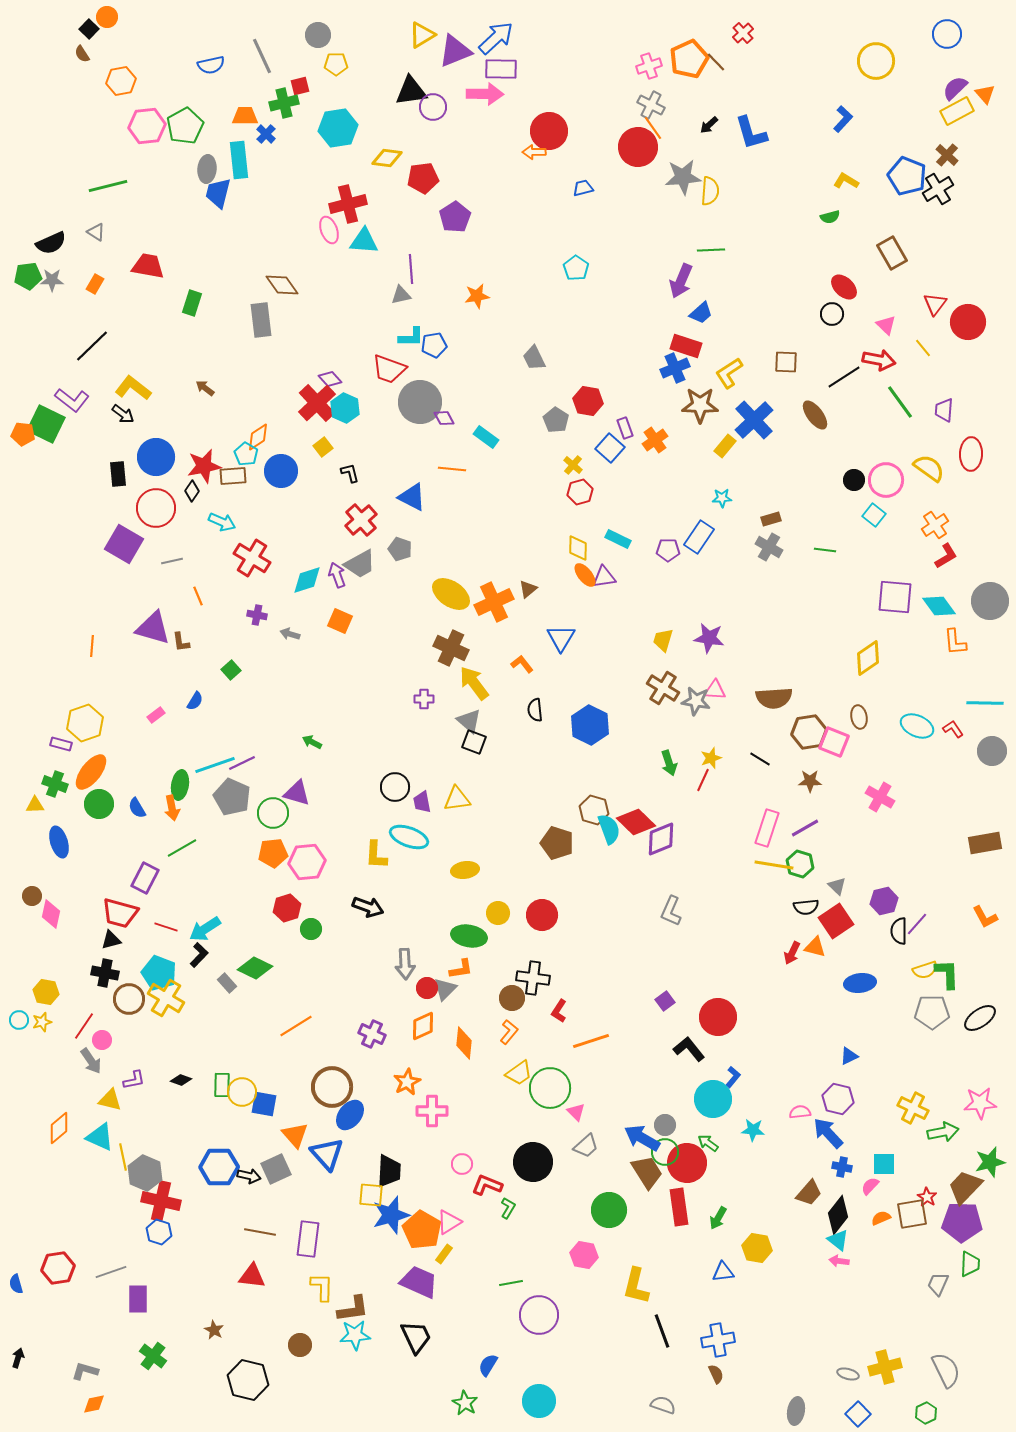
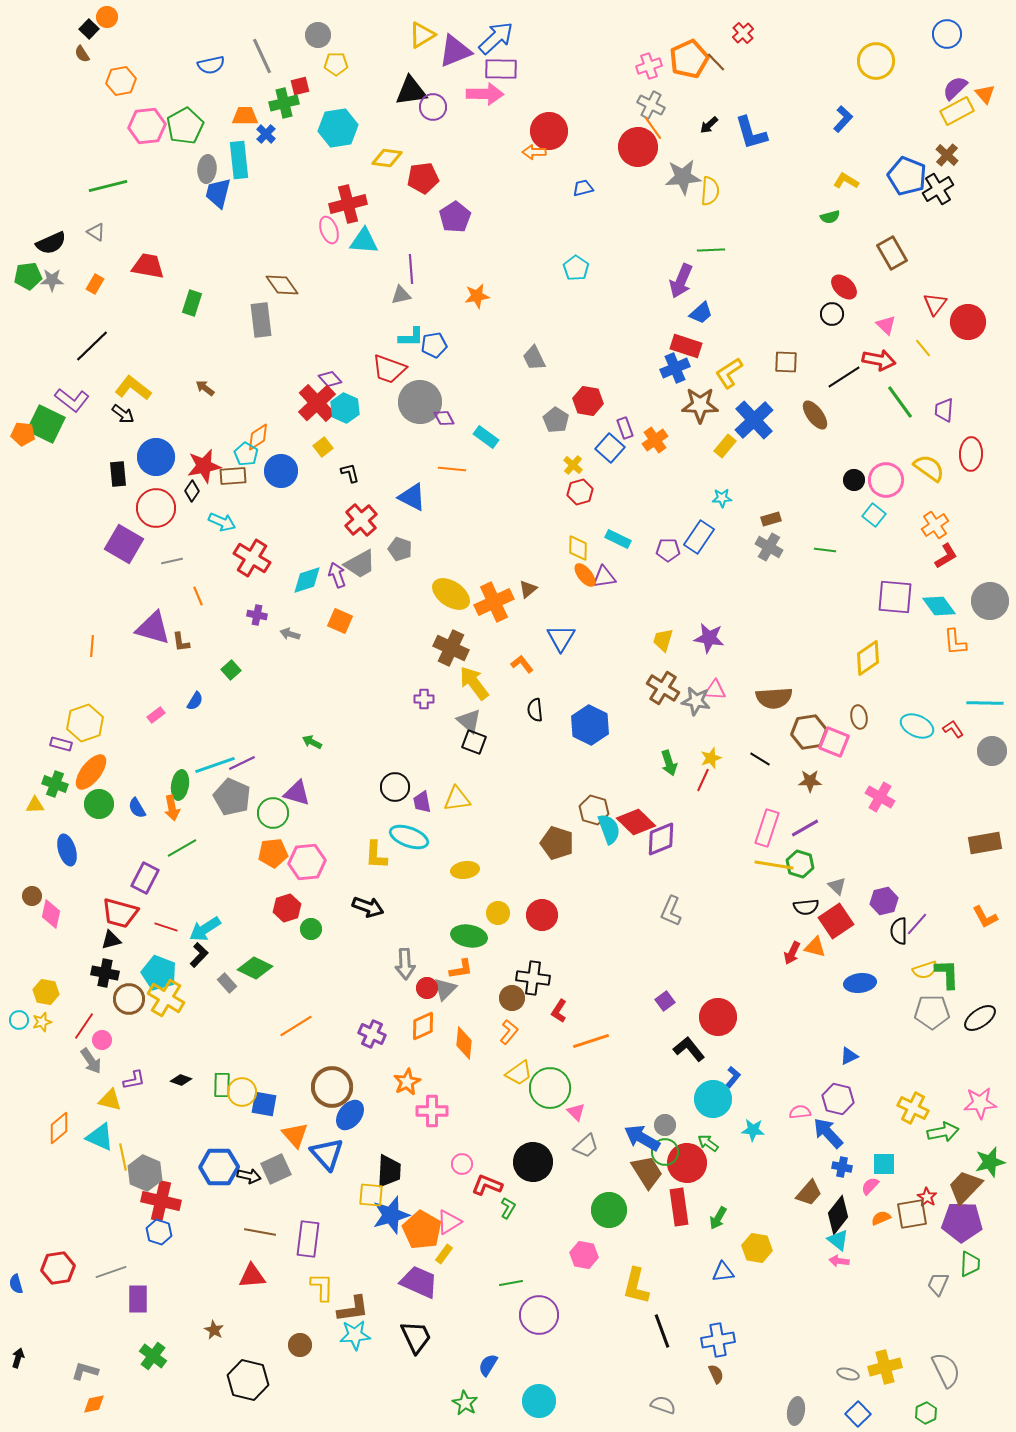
blue ellipse at (59, 842): moved 8 px right, 8 px down
red triangle at (252, 1276): rotated 12 degrees counterclockwise
